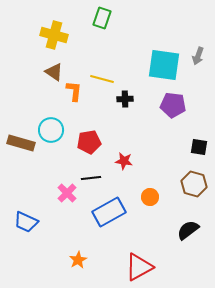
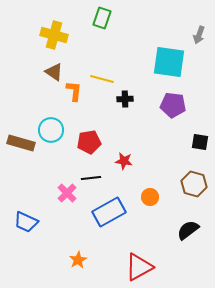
gray arrow: moved 1 px right, 21 px up
cyan square: moved 5 px right, 3 px up
black square: moved 1 px right, 5 px up
